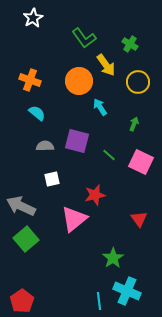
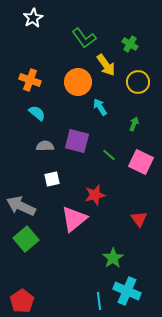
orange circle: moved 1 px left, 1 px down
